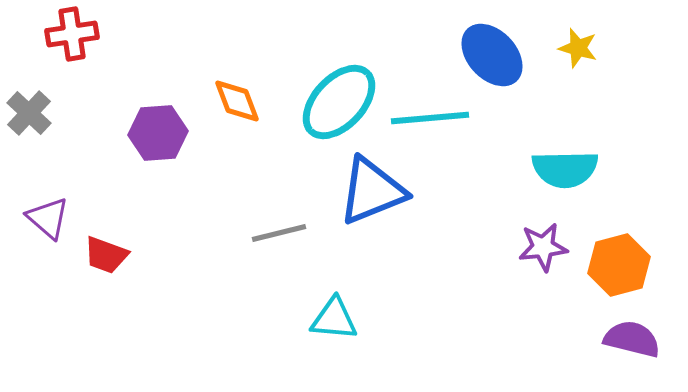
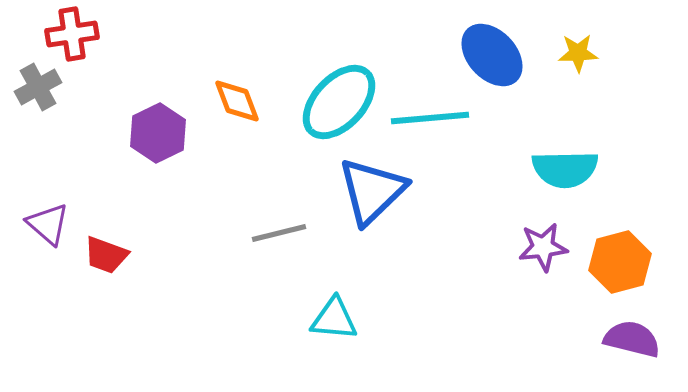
yellow star: moved 5 px down; rotated 18 degrees counterclockwise
gray cross: moved 9 px right, 26 px up; rotated 18 degrees clockwise
purple hexagon: rotated 22 degrees counterclockwise
blue triangle: rotated 22 degrees counterclockwise
purple triangle: moved 6 px down
orange hexagon: moved 1 px right, 3 px up
